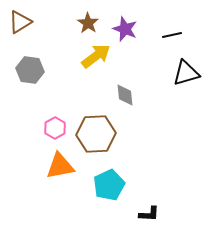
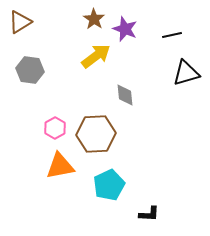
brown star: moved 6 px right, 4 px up
